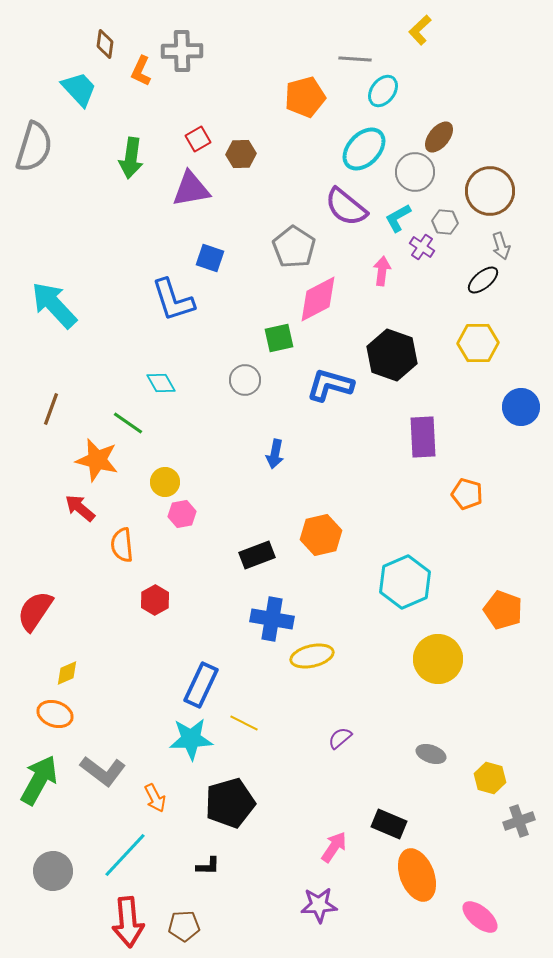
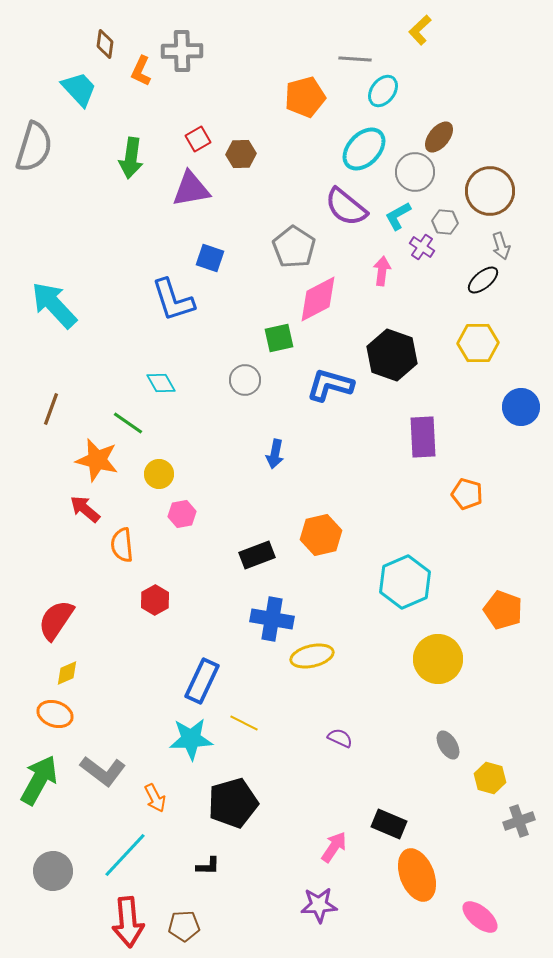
cyan L-shape at (398, 218): moved 2 px up
yellow circle at (165, 482): moved 6 px left, 8 px up
red arrow at (80, 508): moved 5 px right, 1 px down
red semicircle at (35, 611): moved 21 px right, 9 px down
blue rectangle at (201, 685): moved 1 px right, 4 px up
purple semicircle at (340, 738): rotated 65 degrees clockwise
gray ellipse at (431, 754): moved 17 px right, 9 px up; rotated 40 degrees clockwise
black pentagon at (230, 803): moved 3 px right
